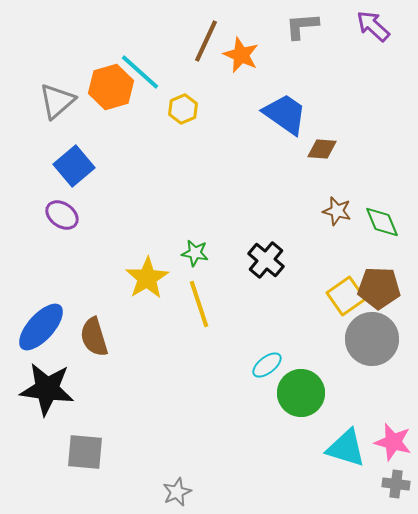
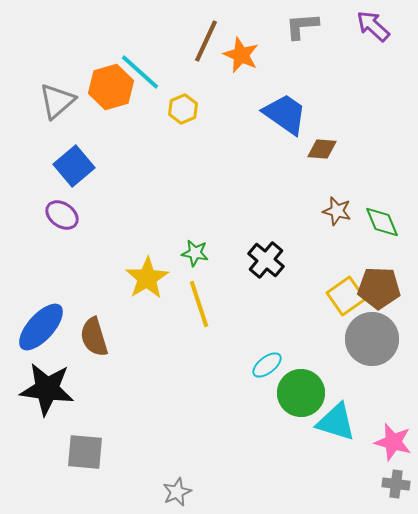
cyan triangle: moved 10 px left, 26 px up
